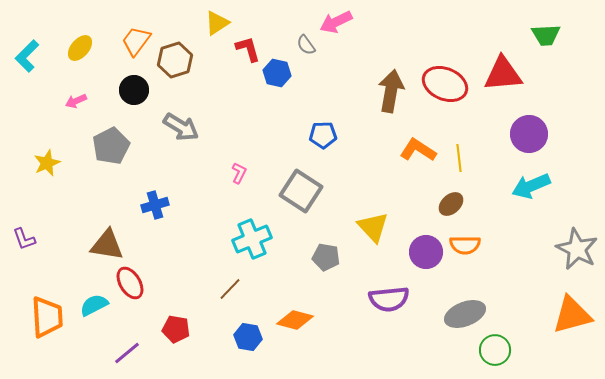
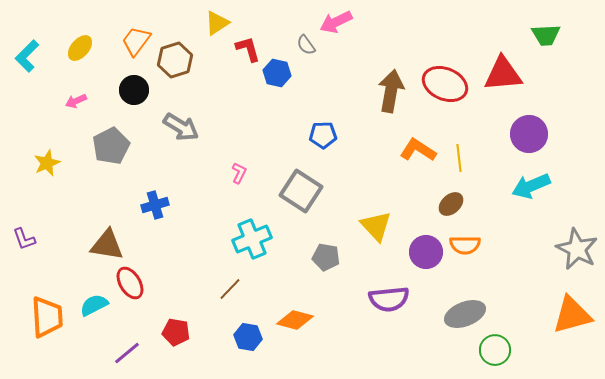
yellow triangle at (373, 227): moved 3 px right, 1 px up
red pentagon at (176, 329): moved 3 px down
